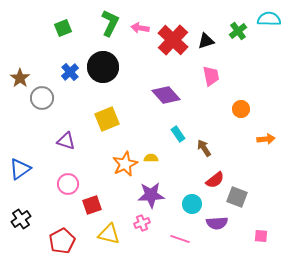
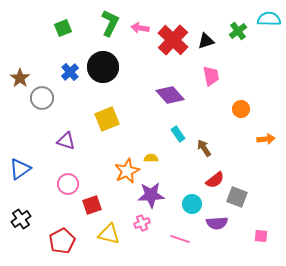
purple diamond: moved 4 px right
orange star: moved 2 px right, 7 px down
